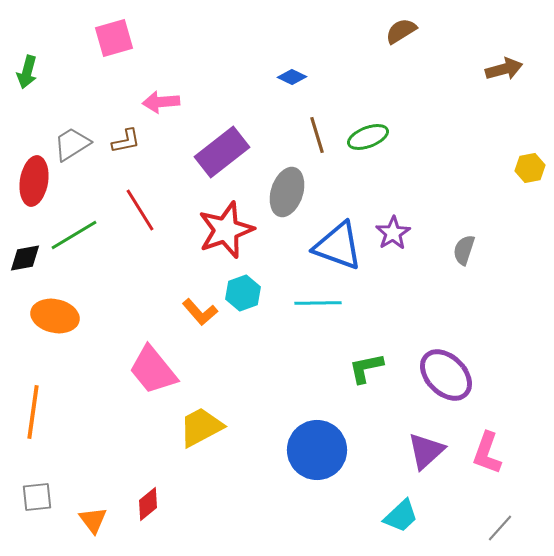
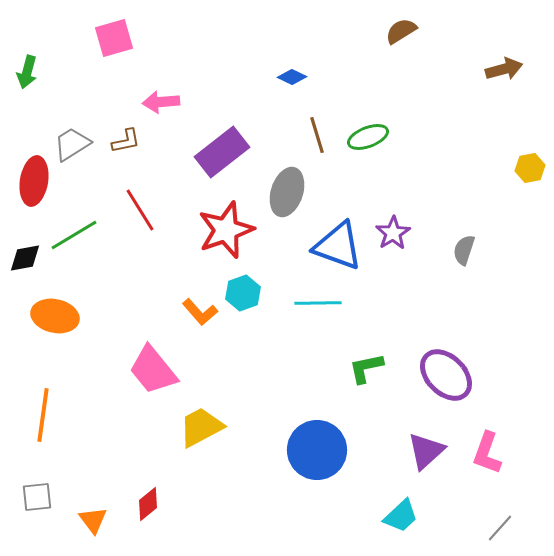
orange line: moved 10 px right, 3 px down
